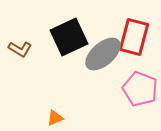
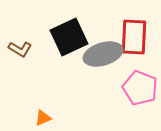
red rectangle: rotated 12 degrees counterclockwise
gray ellipse: rotated 24 degrees clockwise
pink pentagon: moved 1 px up
orange triangle: moved 12 px left
